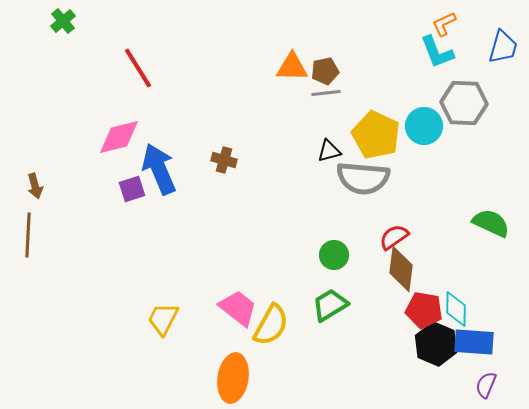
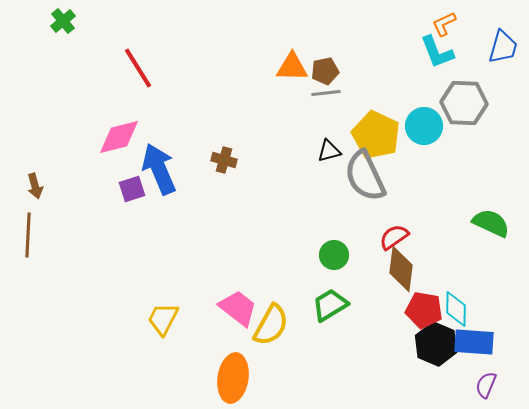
gray semicircle: moved 2 px right, 2 px up; rotated 60 degrees clockwise
